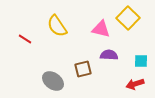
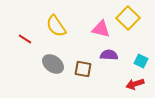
yellow semicircle: moved 1 px left
cyan square: rotated 24 degrees clockwise
brown square: rotated 24 degrees clockwise
gray ellipse: moved 17 px up
